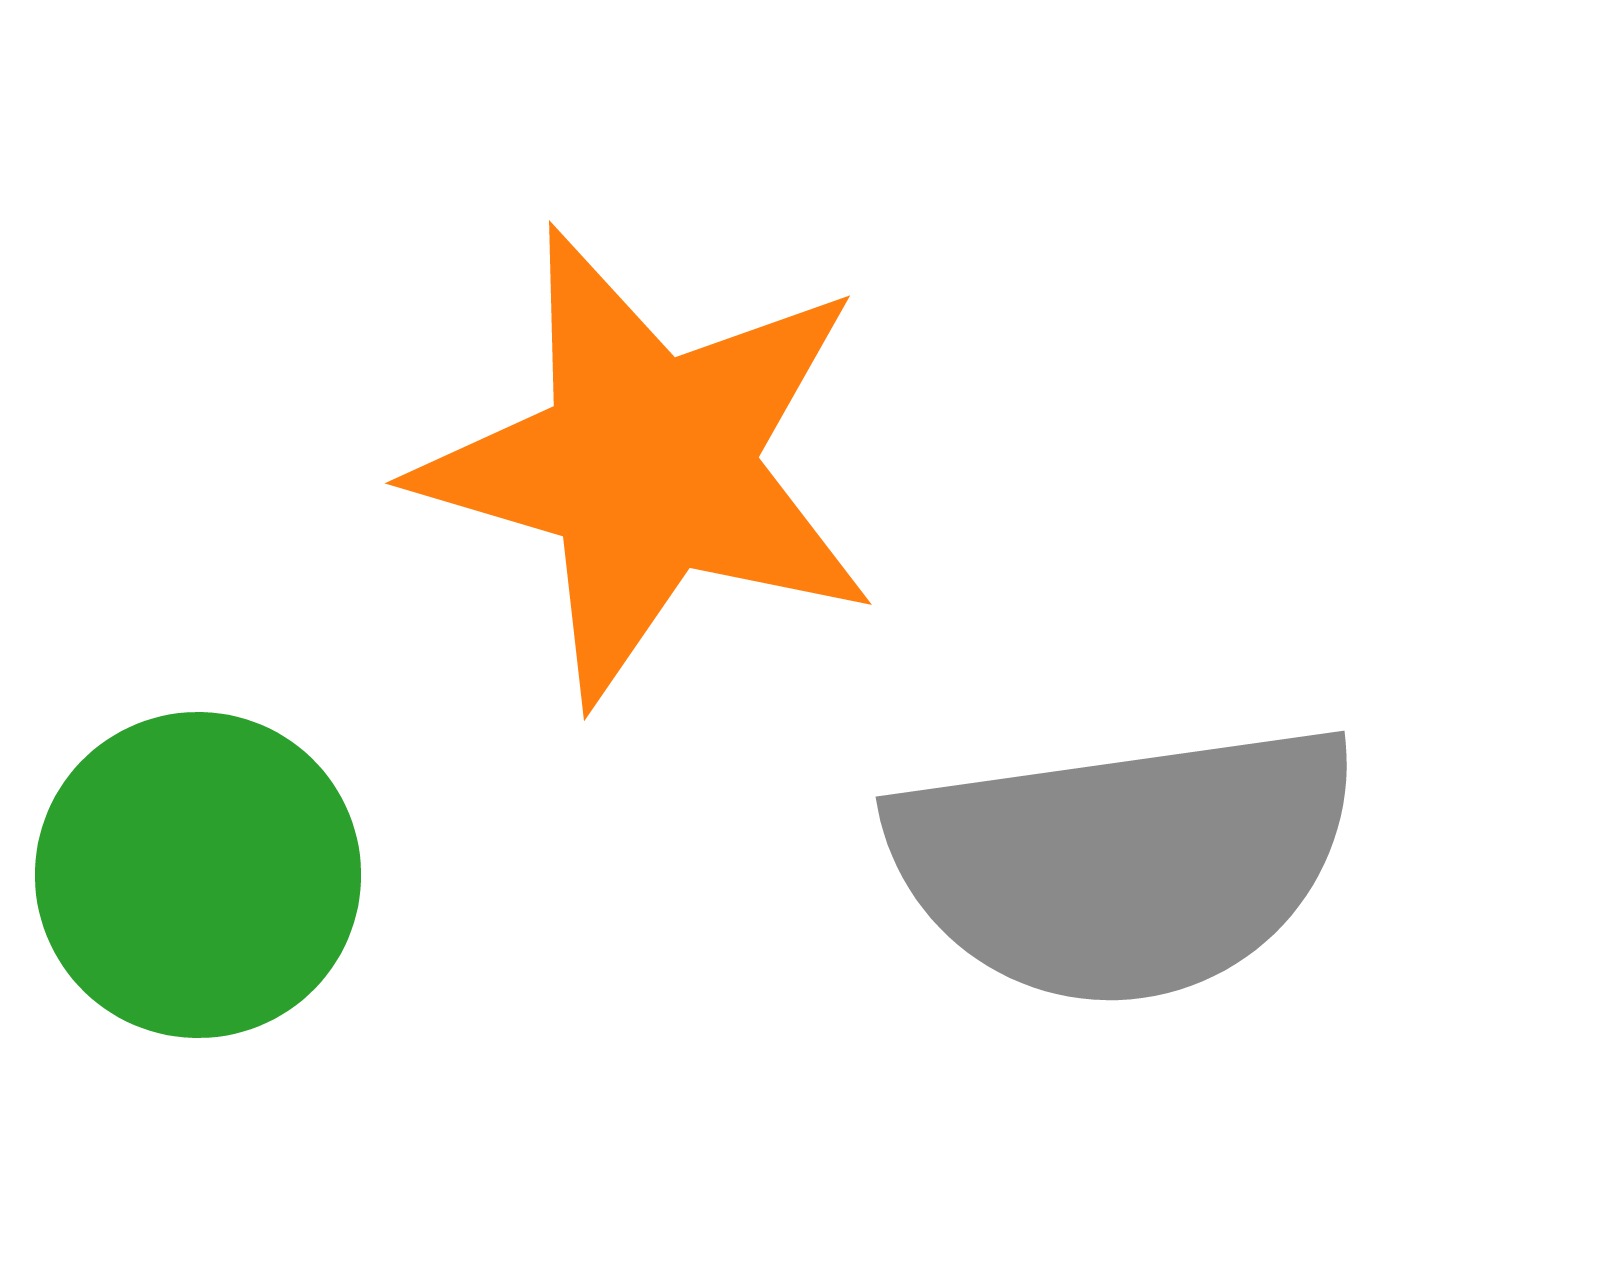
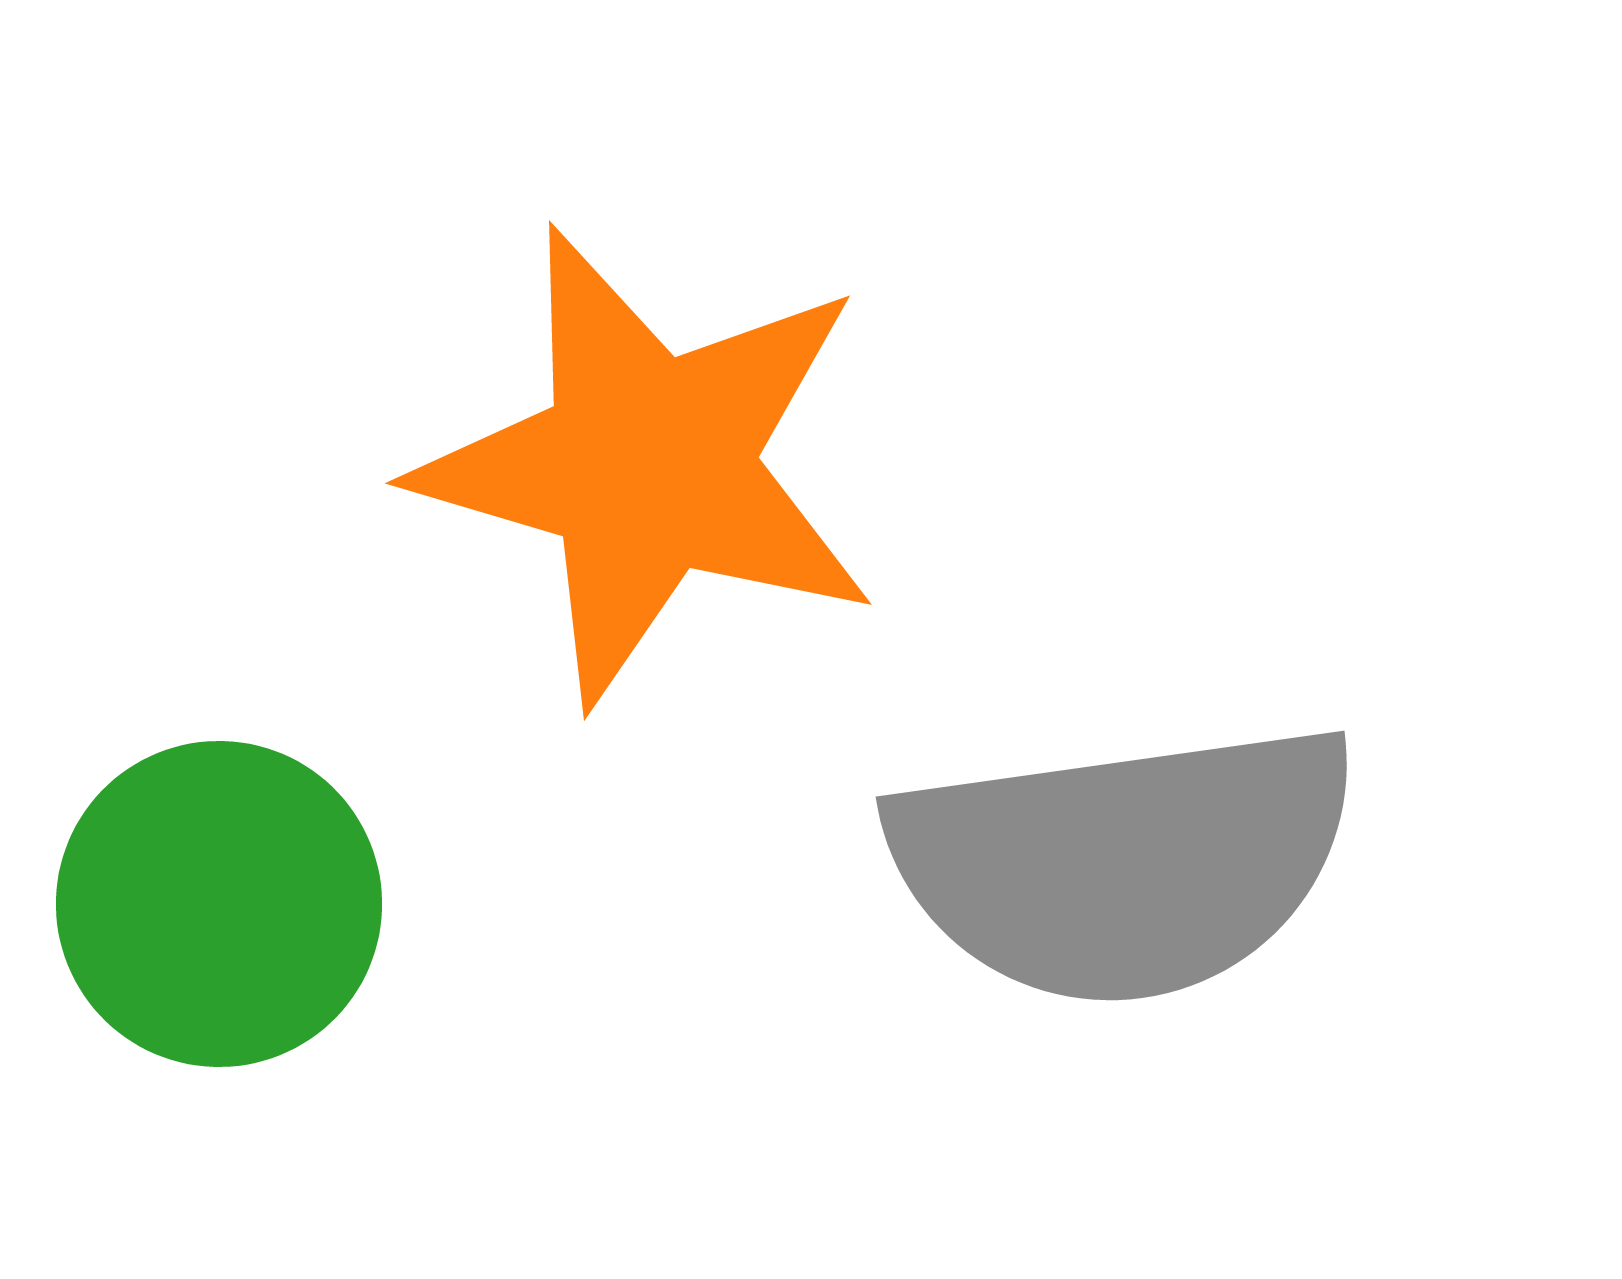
green circle: moved 21 px right, 29 px down
